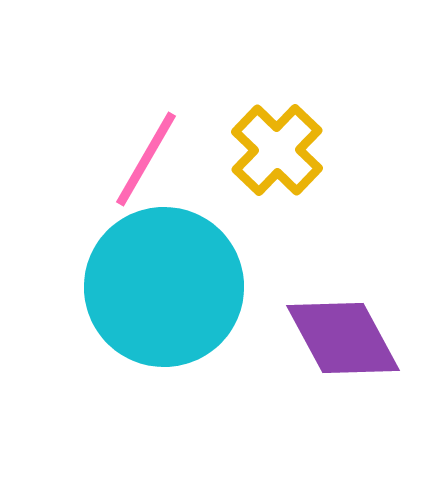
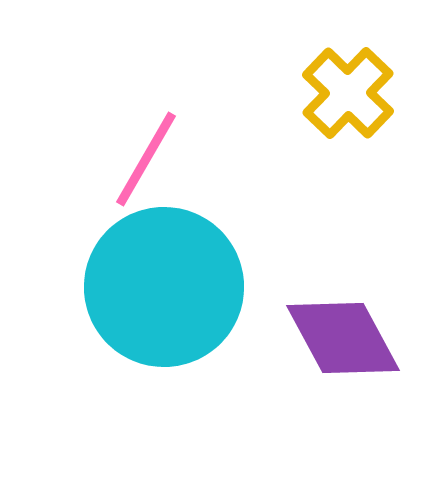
yellow cross: moved 71 px right, 57 px up
